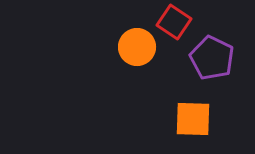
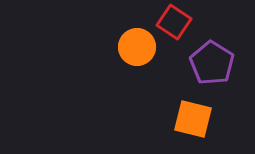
purple pentagon: moved 5 px down; rotated 6 degrees clockwise
orange square: rotated 12 degrees clockwise
